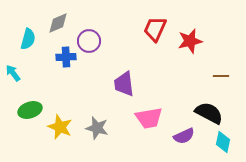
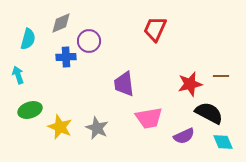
gray diamond: moved 3 px right
red star: moved 43 px down
cyan arrow: moved 5 px right, 2 px down; rotated 18 degrees clockwise
gray star: rotated 10 degrees clockwise
cyan diamond: rotated 35 degrees counterclockwise
